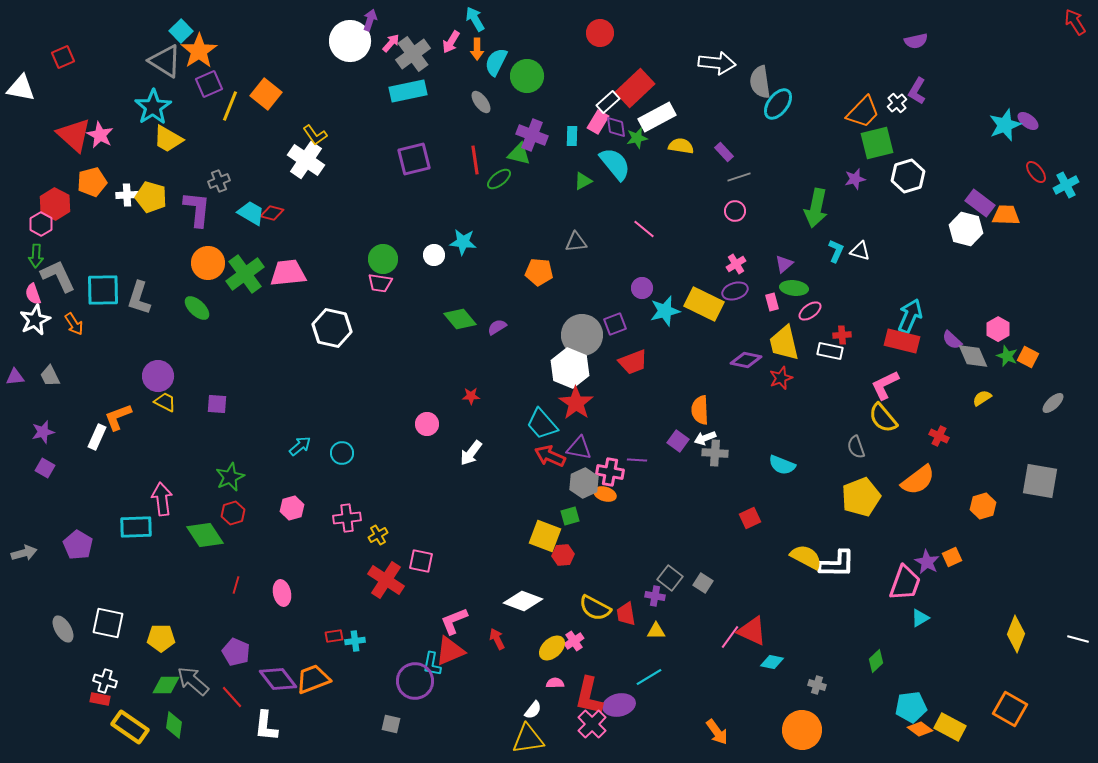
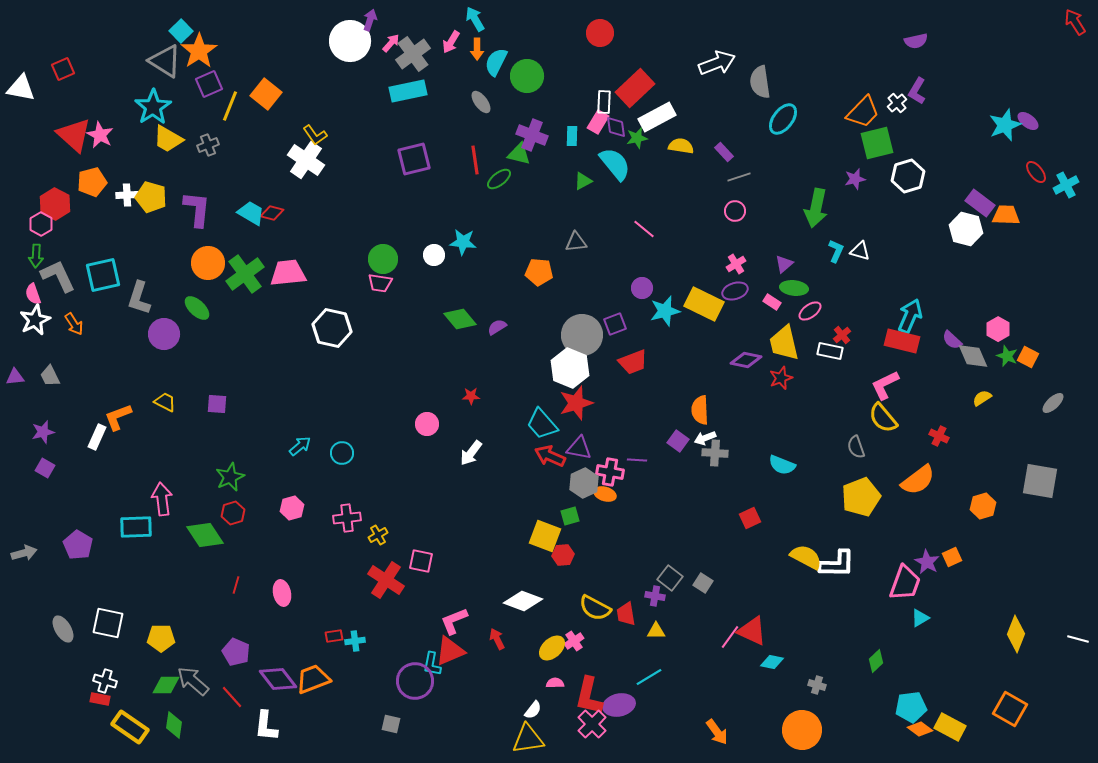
red square at (63, 57): moved 12 px down
white arrow at (717, 63): rotated 27 degrees counterclockwise
white rectangle at (608, 102): moved 4 px left; rotated 45 degrees counterclockwise
cyan ellipse at (778, 104): moved 5 px right, 15 px down
gray cross at (219, 181): moved 11 px left, 36 px up
cyan square at (103, 290): moved 15 px up; rotated 12 degrees counterclockwise
pink rectangle at (772, 302): rotated 42 degrees counterclockwise
red cross at (842, 335): rotated 36 degrees counterclockwise
purple circle at (158, 376): moved 6 px right, 42 px up
red star at (576, 403): rotated 20 degrees clockwise
